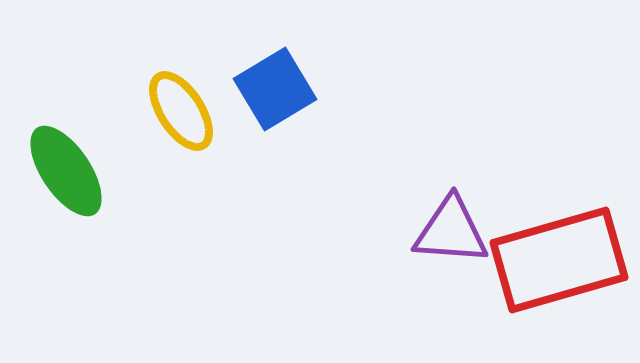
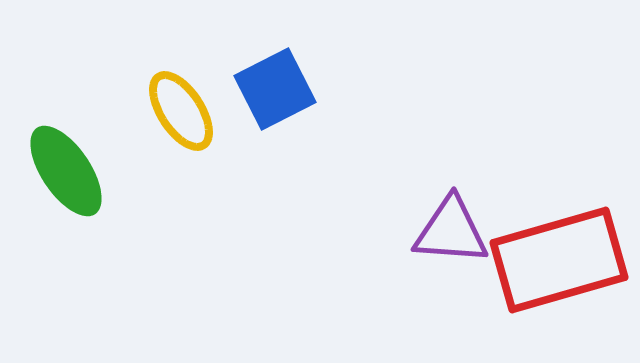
blue square: rotated 4 degrees clockwise
